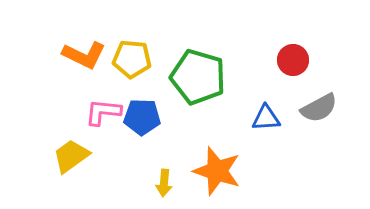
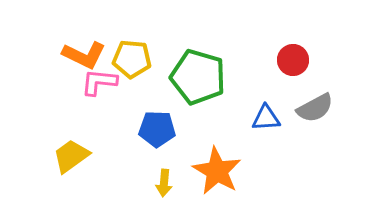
gray semicircle: moved 4 px left
pink L-shape: moved 4 px left, 30 px up
blue pentagon: moved 15 px right, 12 px down
orange star: rotated 12 degrees clockwise
